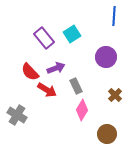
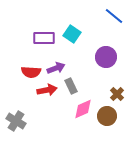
blue line: rotated 54 degrees counterclockwise
cyan square: rotated 24 degrees counterclockwise
purple rectangle: rotated 50 degrees counterclockwise
red semicircle: moved 1 px right; rotated 42 degrees counterclockwise
gray rectangle: moved 5 px left
red arrow: rotated 42 degrees counterclockwise
brown cross: moved 2 px right, 1 px up
pink diamond: moved 1 px right, 1 px up; rotated 35 degrees clockwise
gray cross: moved 1 px left, 6 px down
brown circle: moved 18 px up
